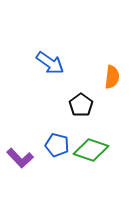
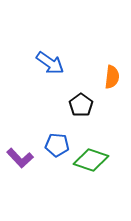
blue pentagon: rotated 10 degrees counterclockwise
green diamond: moved 10 px down
